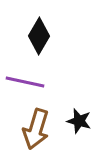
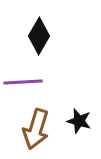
purple line: moved 2 px left; rotated 15 degrees counterclockwise
